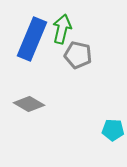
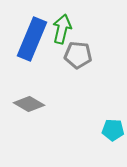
gray pentagon: rotated 8 degrees counterclockwise
